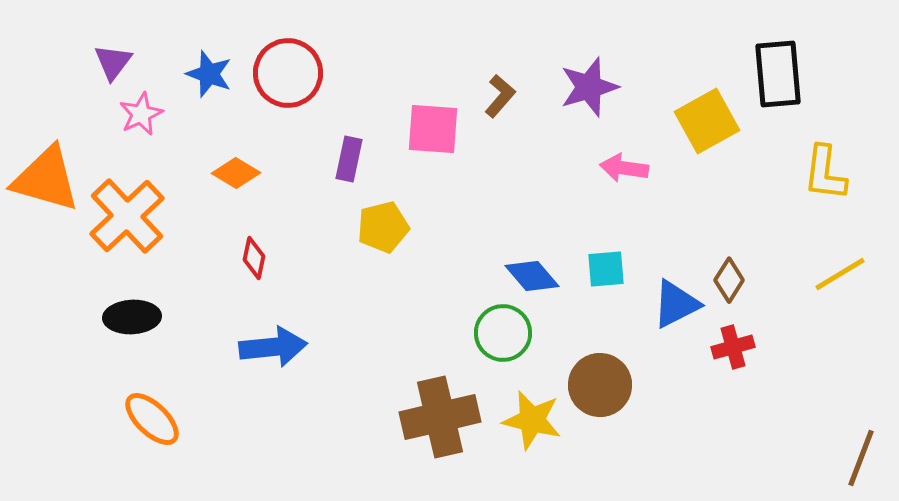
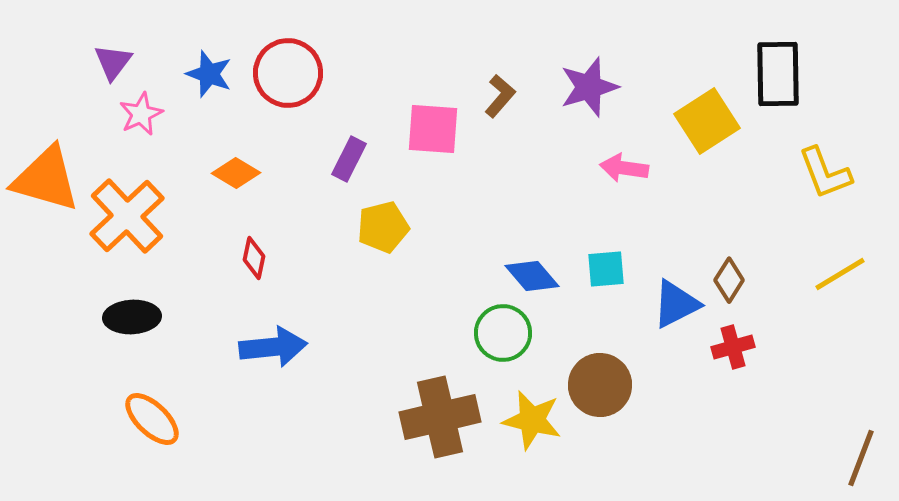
black rectangle: rotated 4 degrees clockwise
yellow square: rotated 4 degrees counterclockwise
purple rectangle: rotated 15 degrees clockwise
yellow L-shape: rotated 28 degrees counterclockwise
